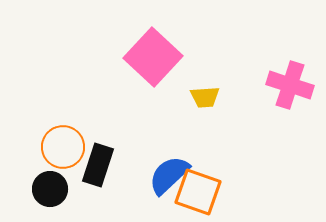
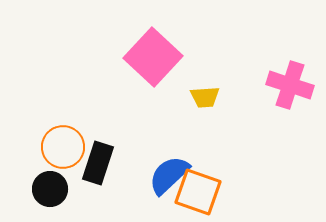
black rectangle: moved 2 px up
